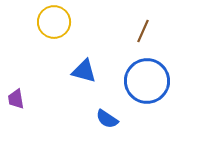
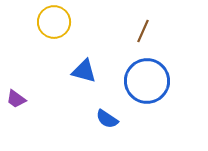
purple trapezoid: rotated 45 degrees counterclockwise
